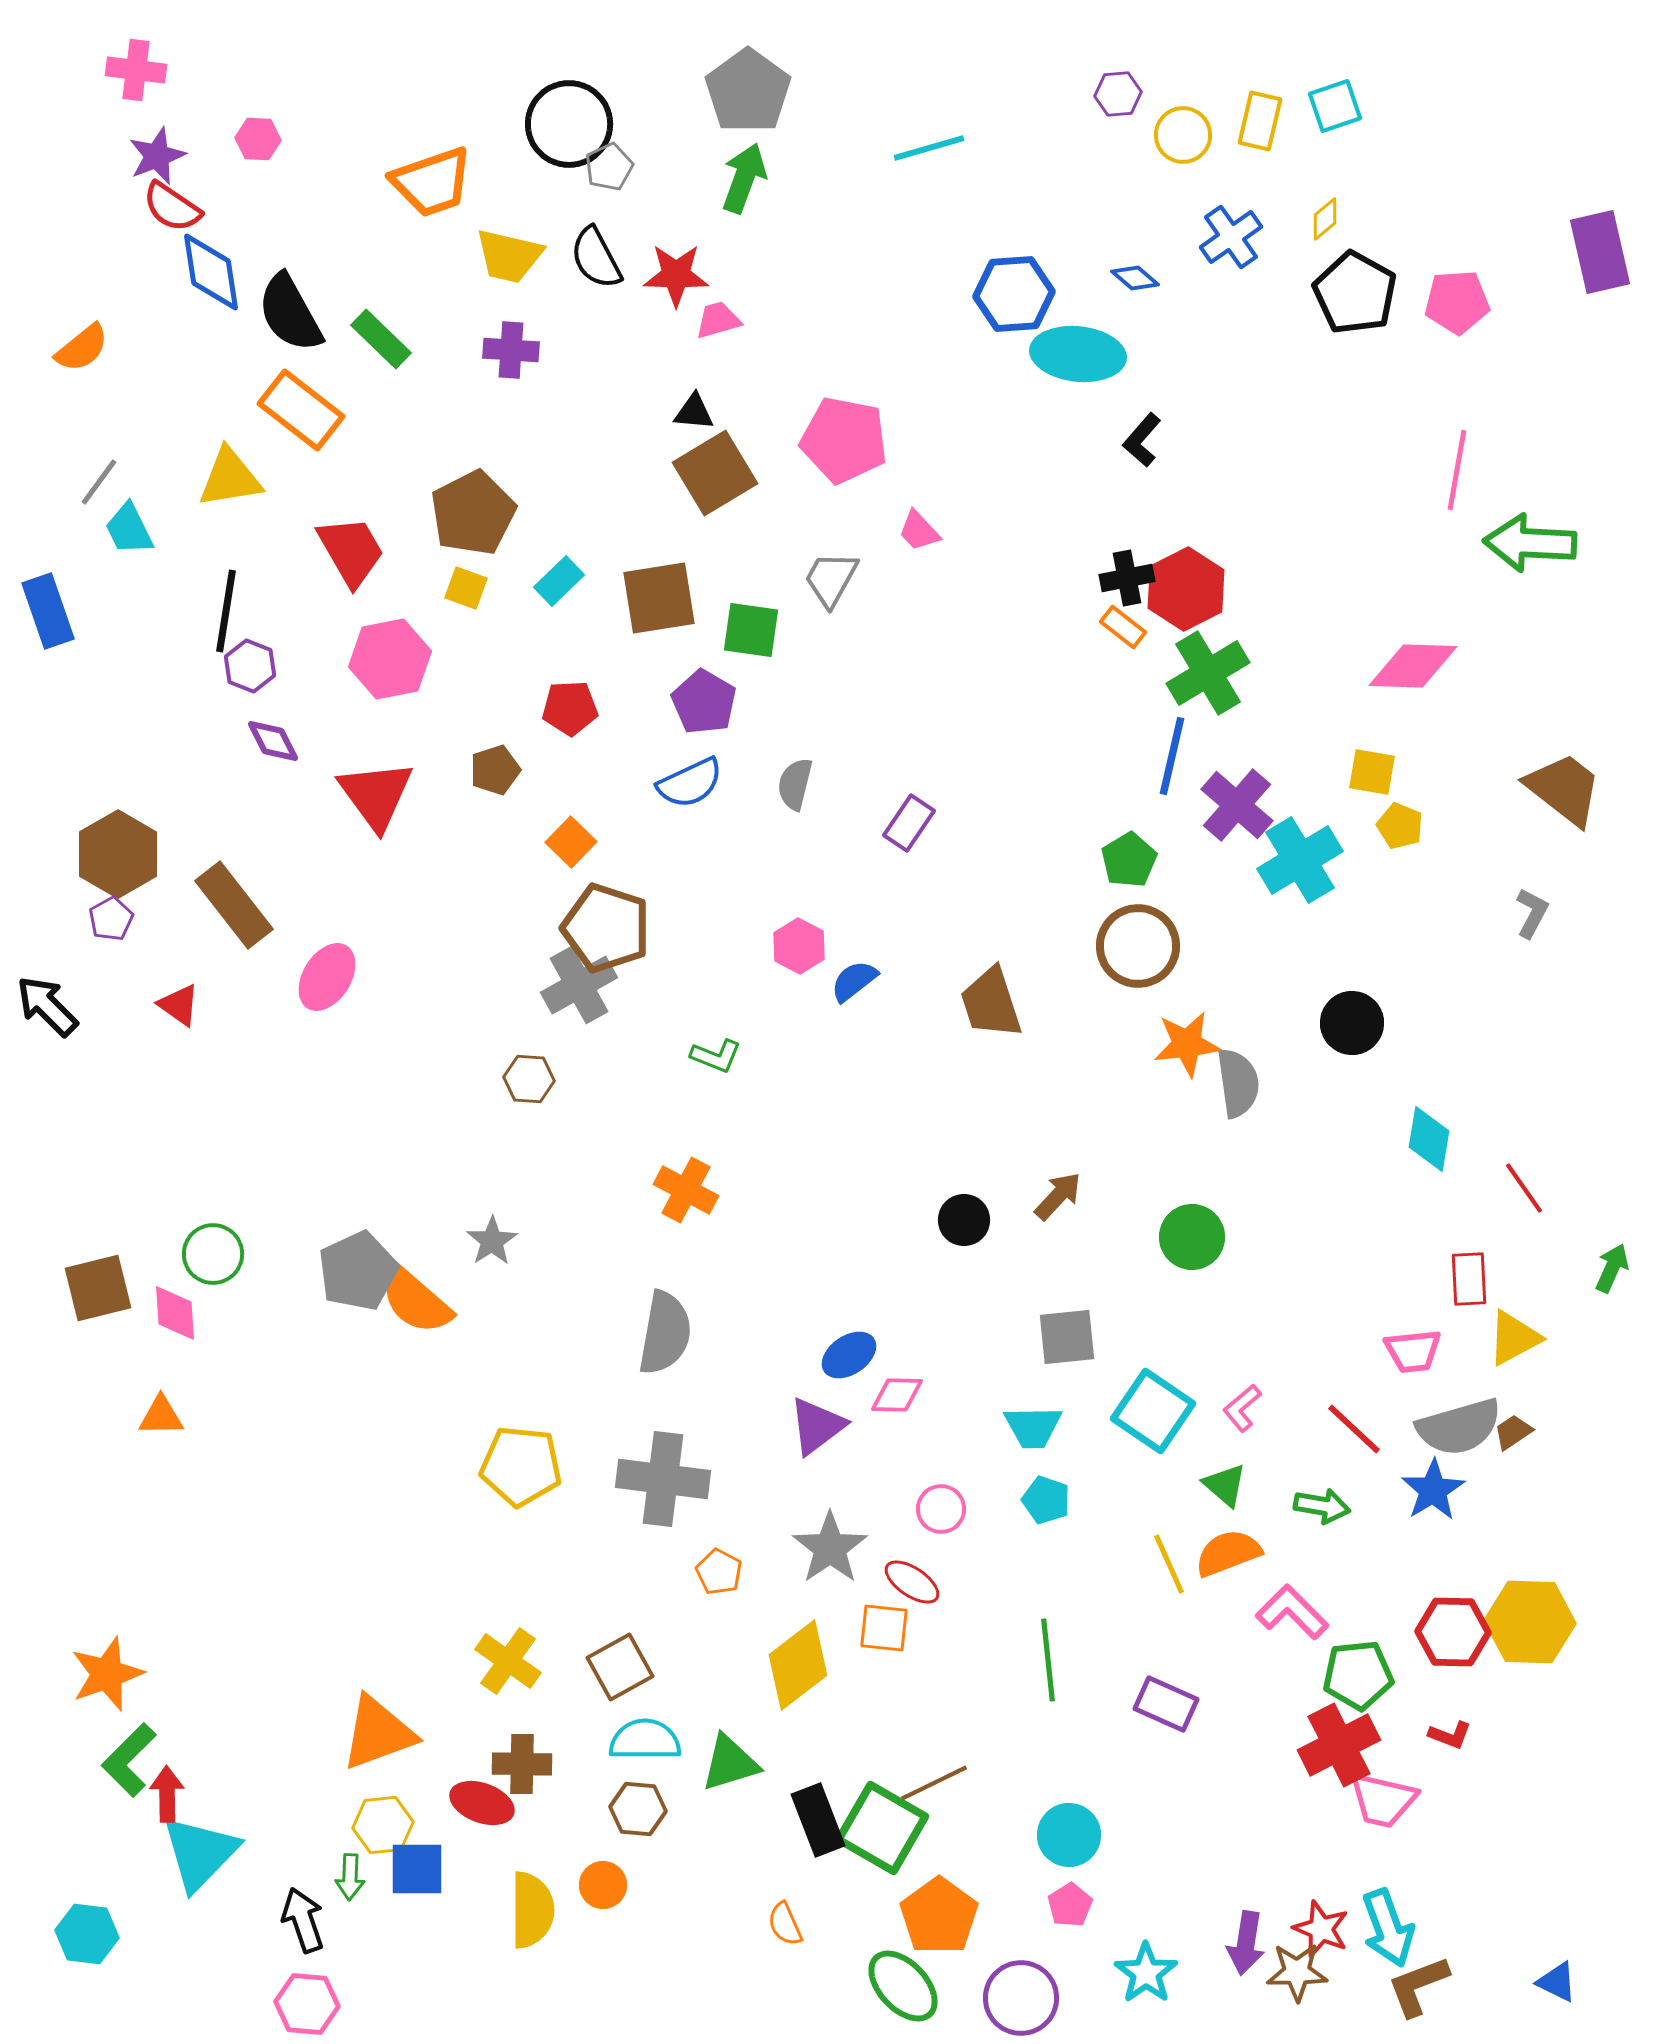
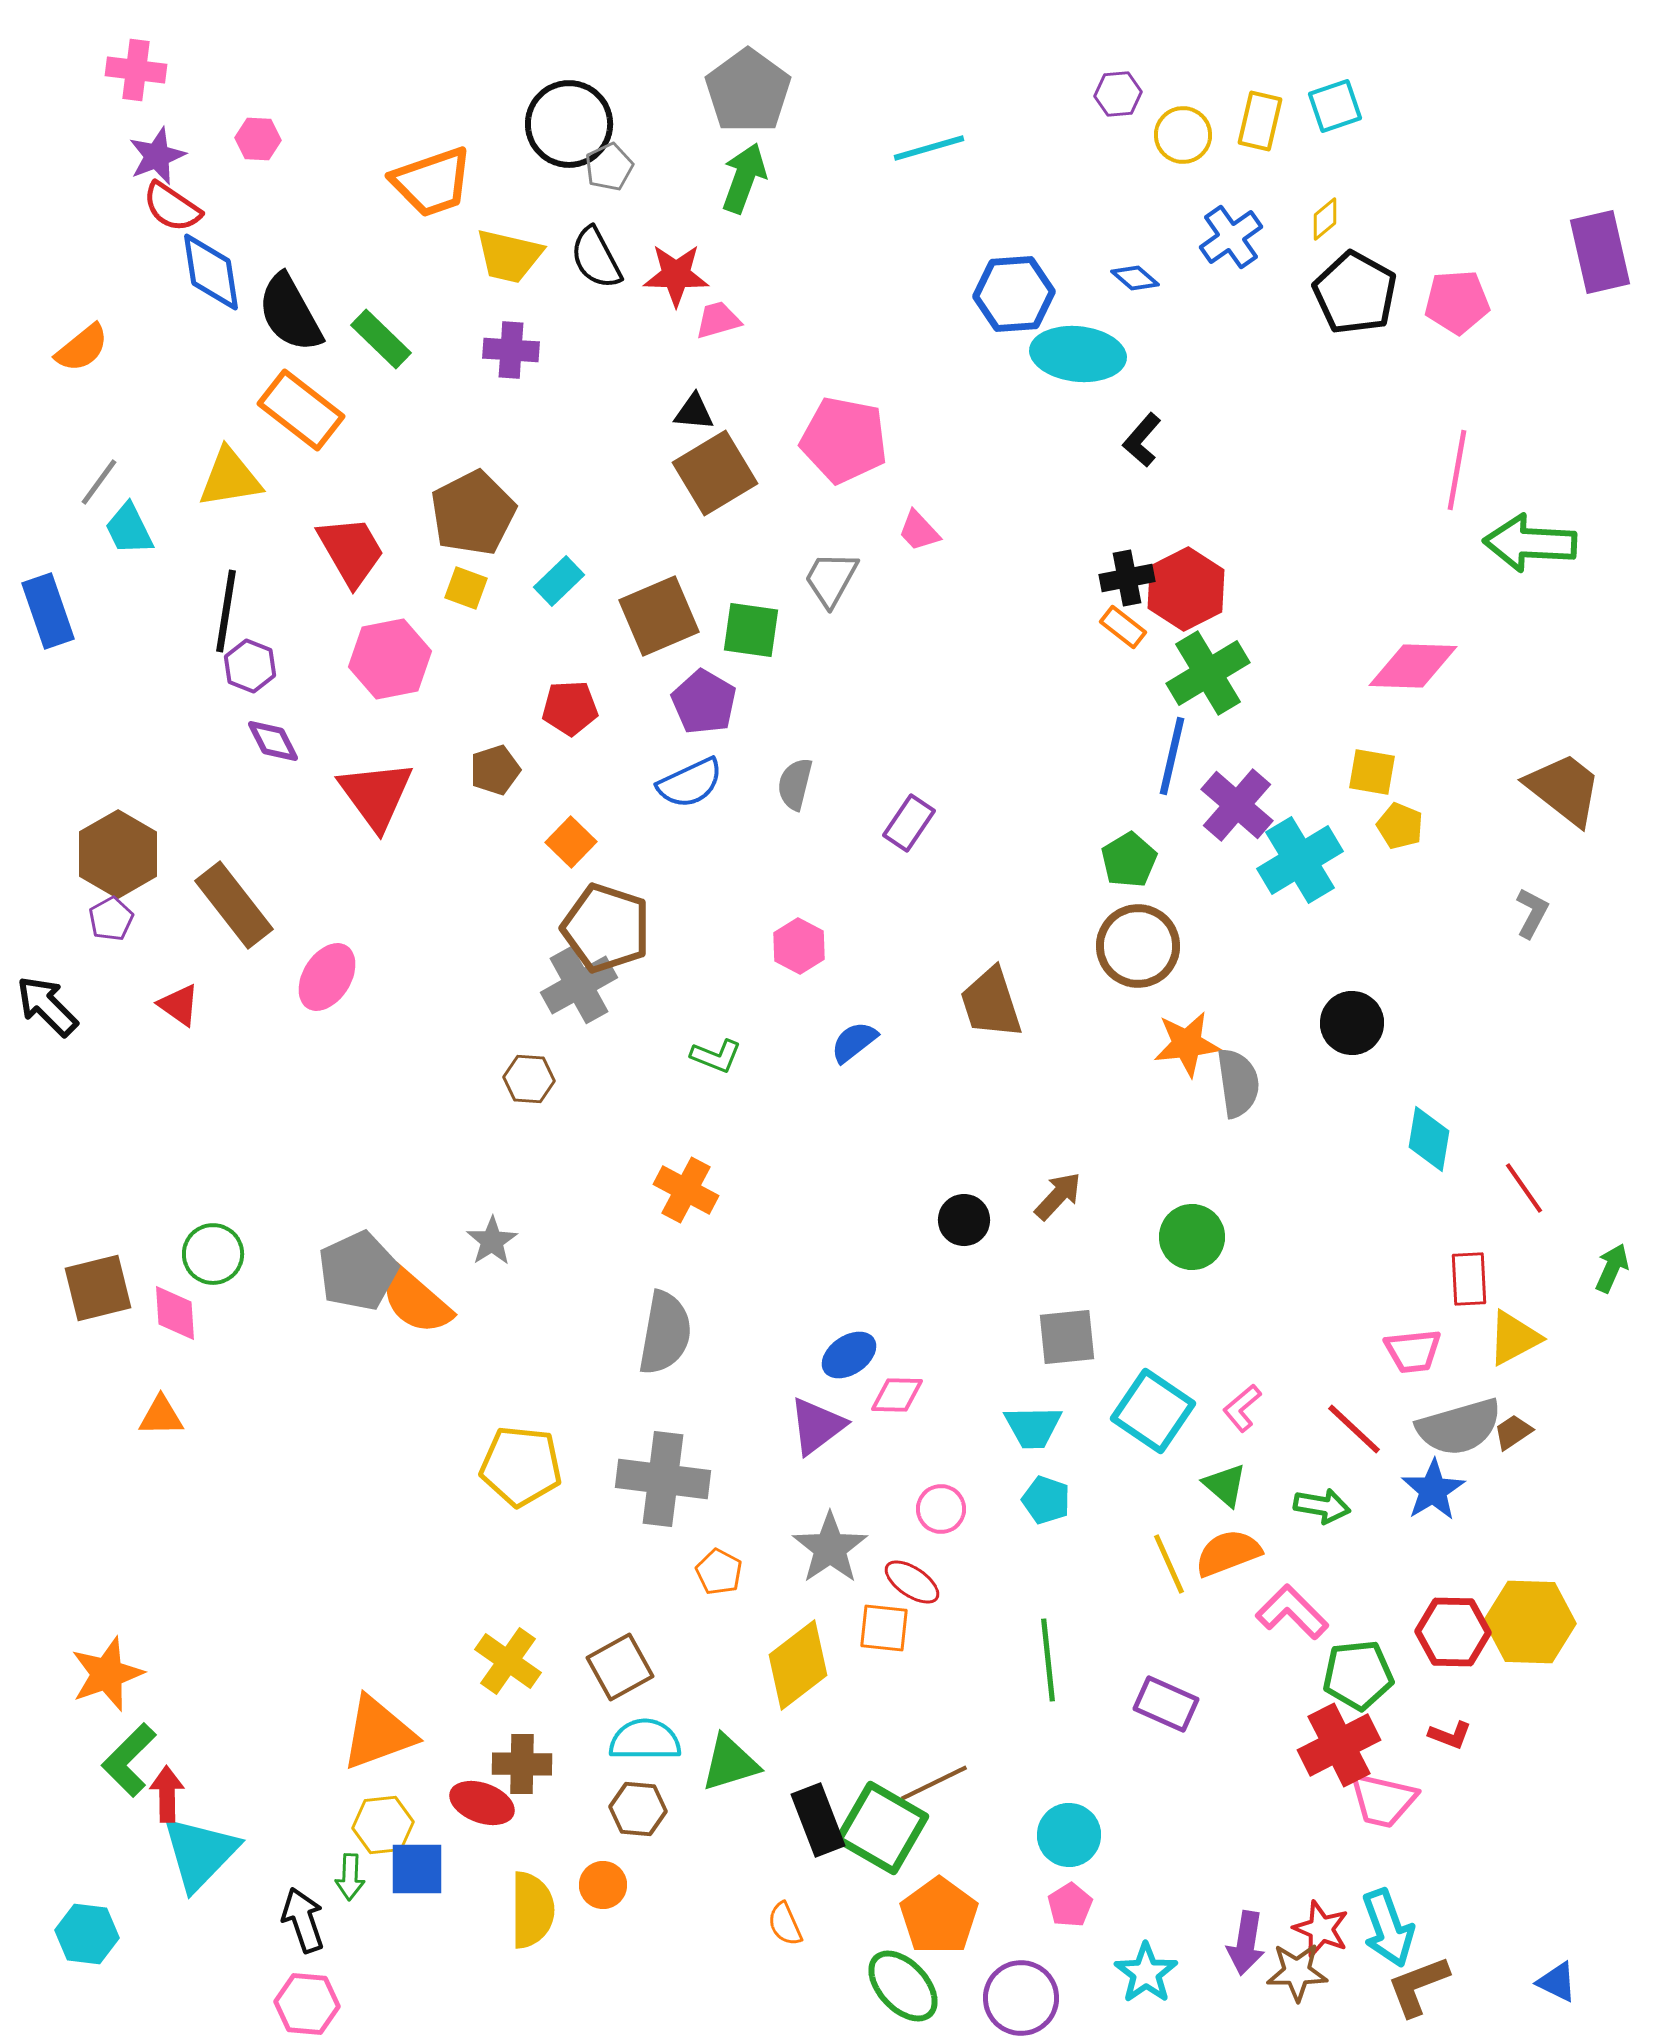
brown square at (659, 598): moved 18 px down; rotated 14 degrees counterclockwise
blue semicircle at (854, 981): moved 61 px down
